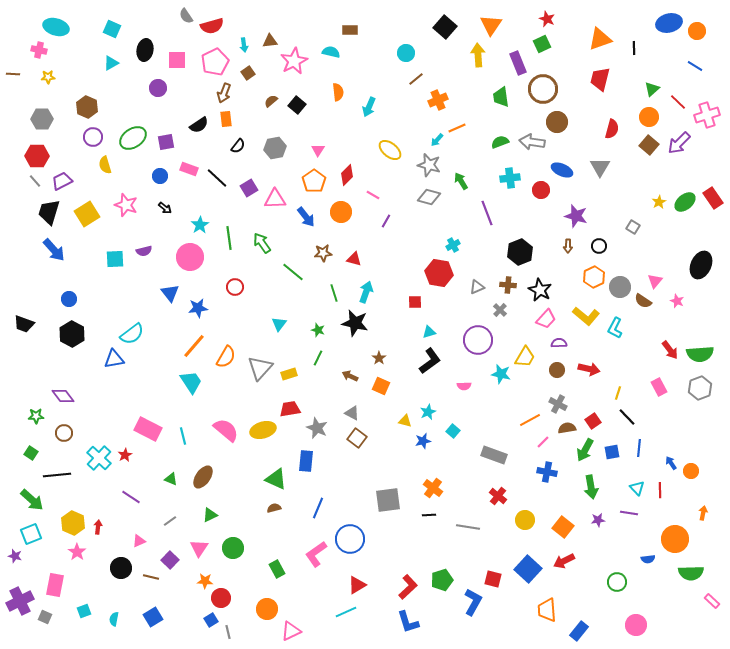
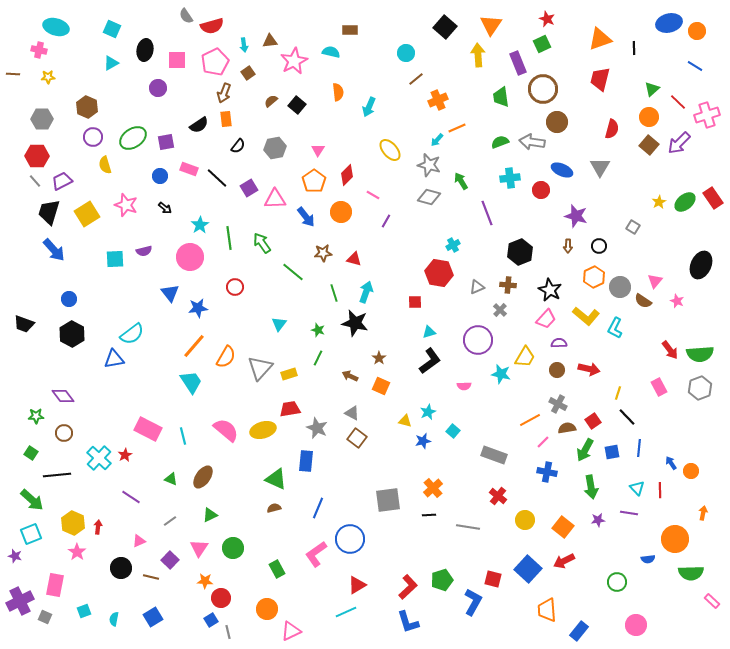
yellow ellipse at (390, 150): rotated 10 degrees clockwise
black star at (540, 290): moved 10 px right
orange cross at (433, 488): rotated 12 degrees clockwise
